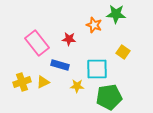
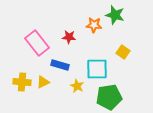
green star: moved 1 px left, 1 px down; rotated 12 degrees clockwise
orange star: rotated 14 degrees counterclockwise
red star: moved 2 px up
yellow cross: rotated 24 degrees clockwise
yellow star: rotated 24 degrees clockwise
